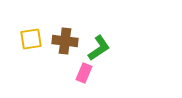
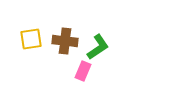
green L-shape: moved 1 px left, 1 px up
pink rectangle: moved 1 px left, 2 px up
